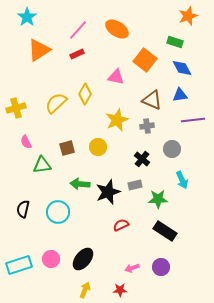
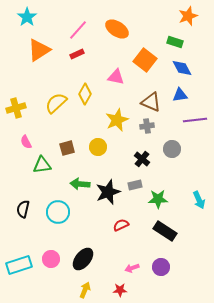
brown triangle: moved 1 px left, 2 px down
purple line: moved 2 px right
cyan arrow: moved 17 px right, 20 px down
